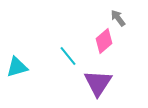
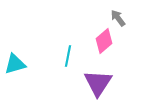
cyan line: rotated 50 degrees clockwise
cyan triangle: moved 2 px left, 3 px up
